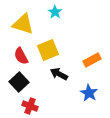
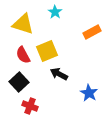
yellow square: moved 1 px left, 1 px down
red semicircle: moved 2 px right, 1 px up
orange rectangle: moved 28 px up
